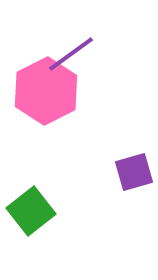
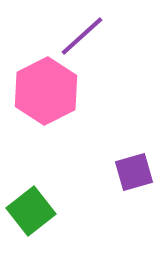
purple line: moved 11 px right, 18 px up; rotated 6 degrees counterclockwise
